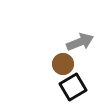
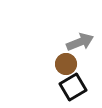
brown circle: moved 3 px right
